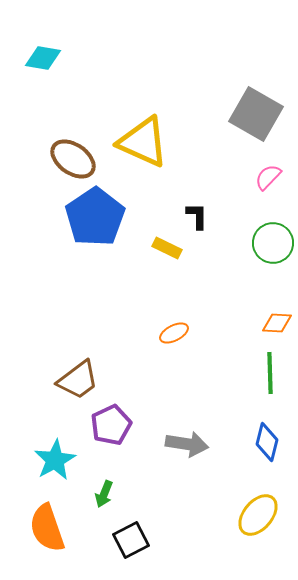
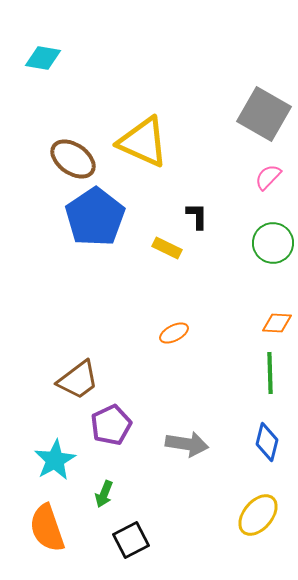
gray square: moved 8 px right
